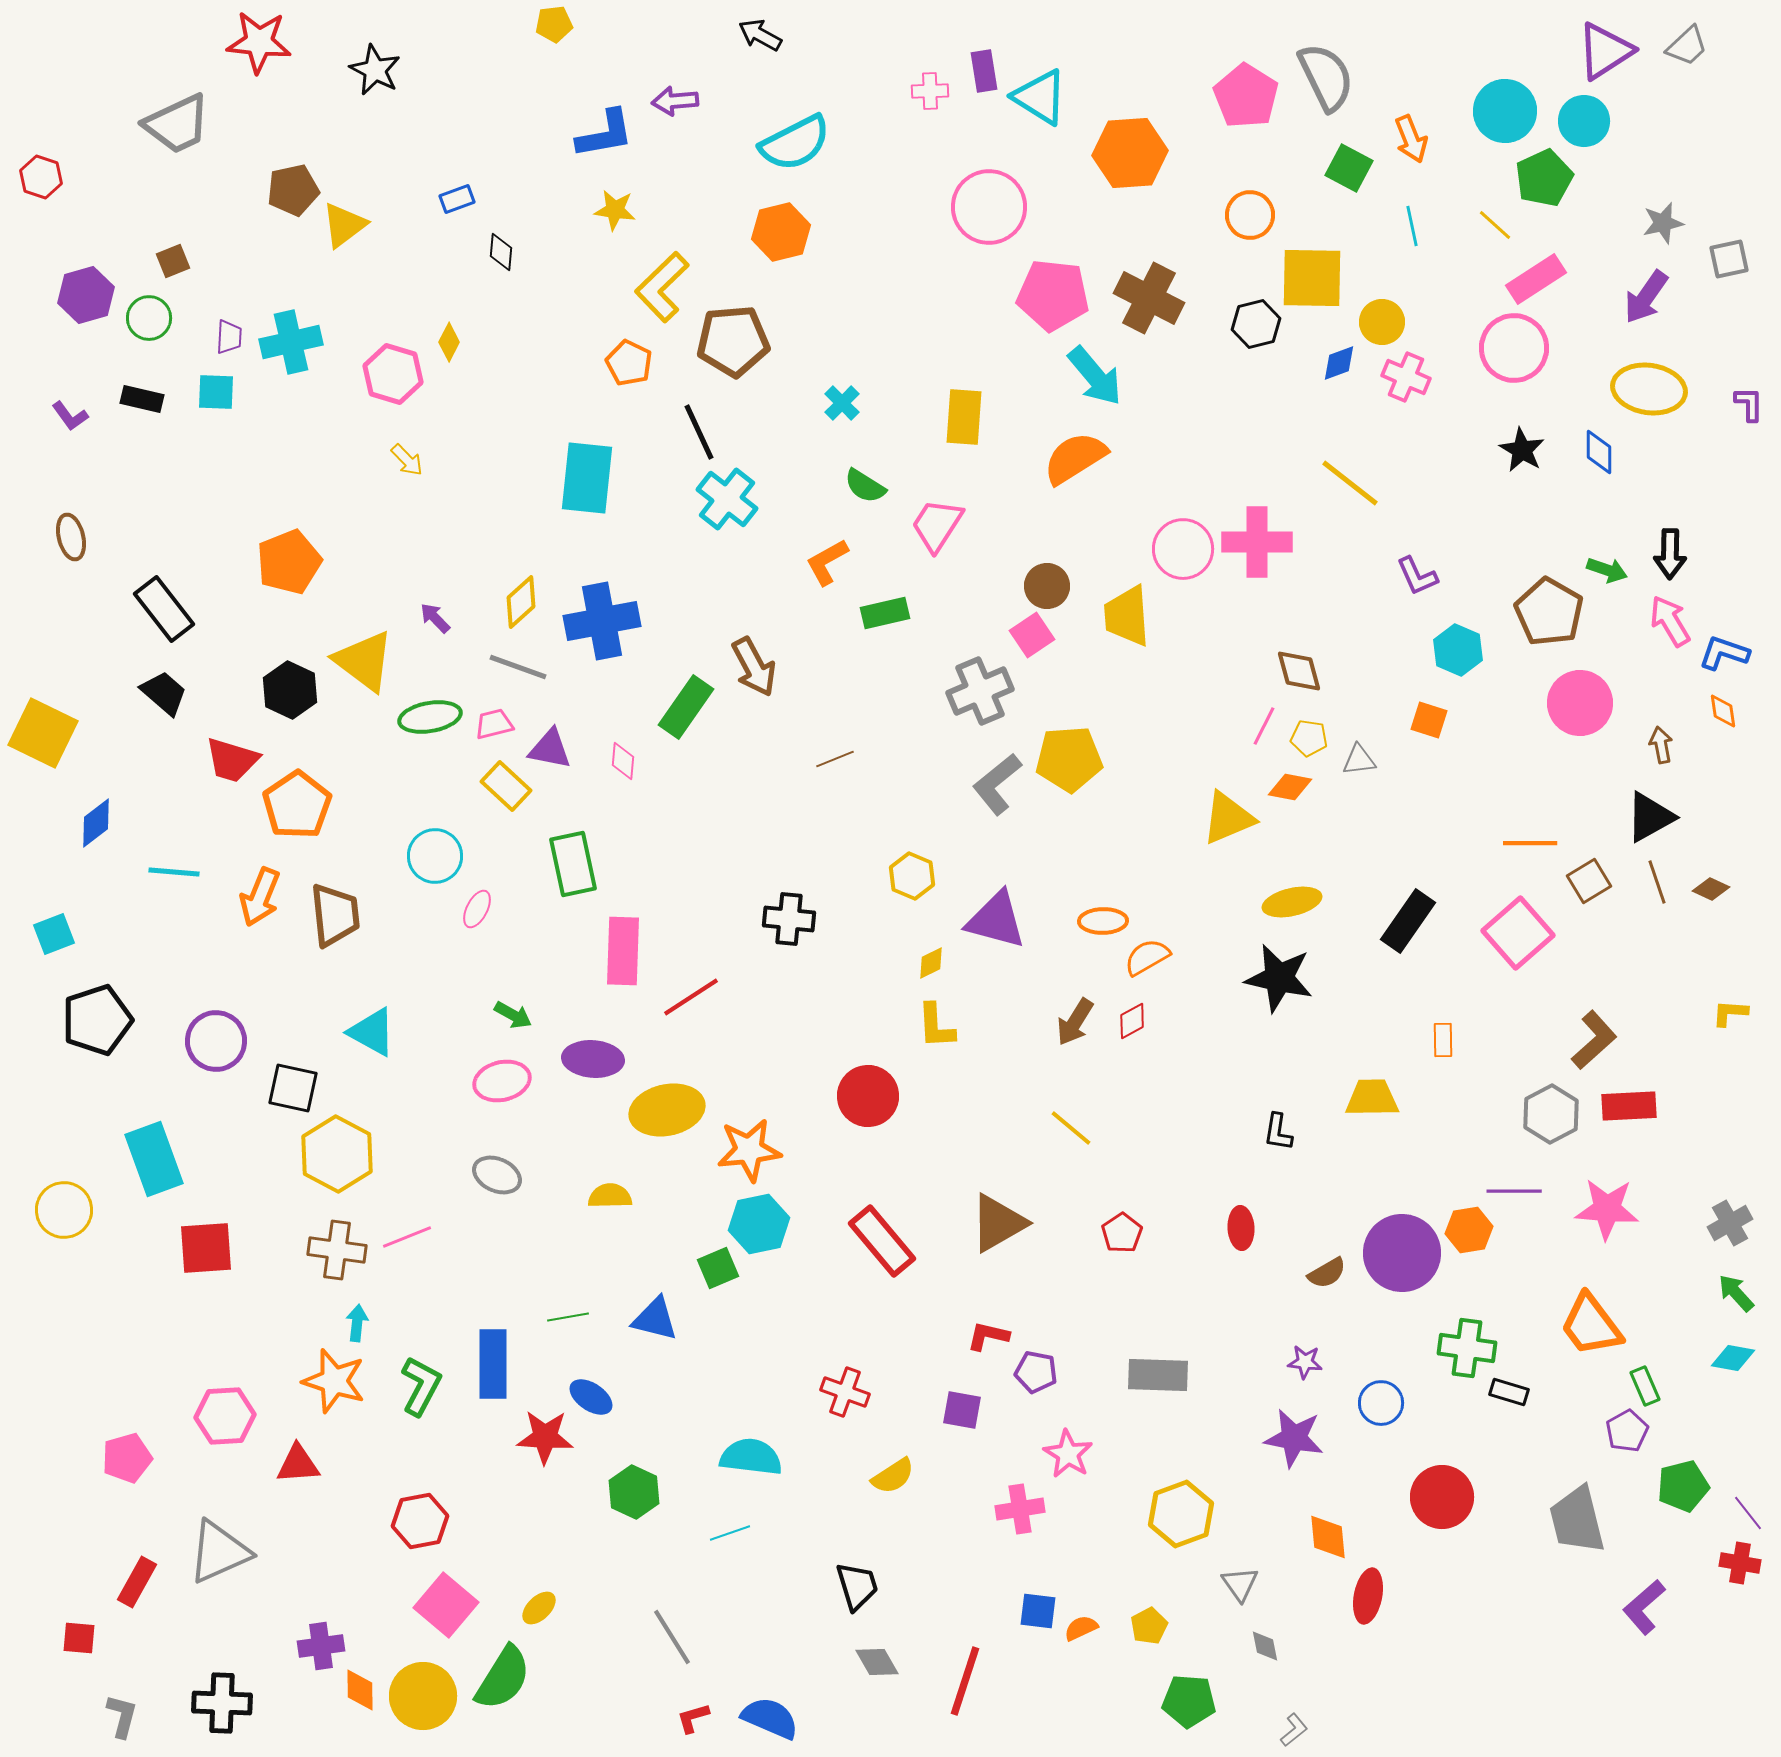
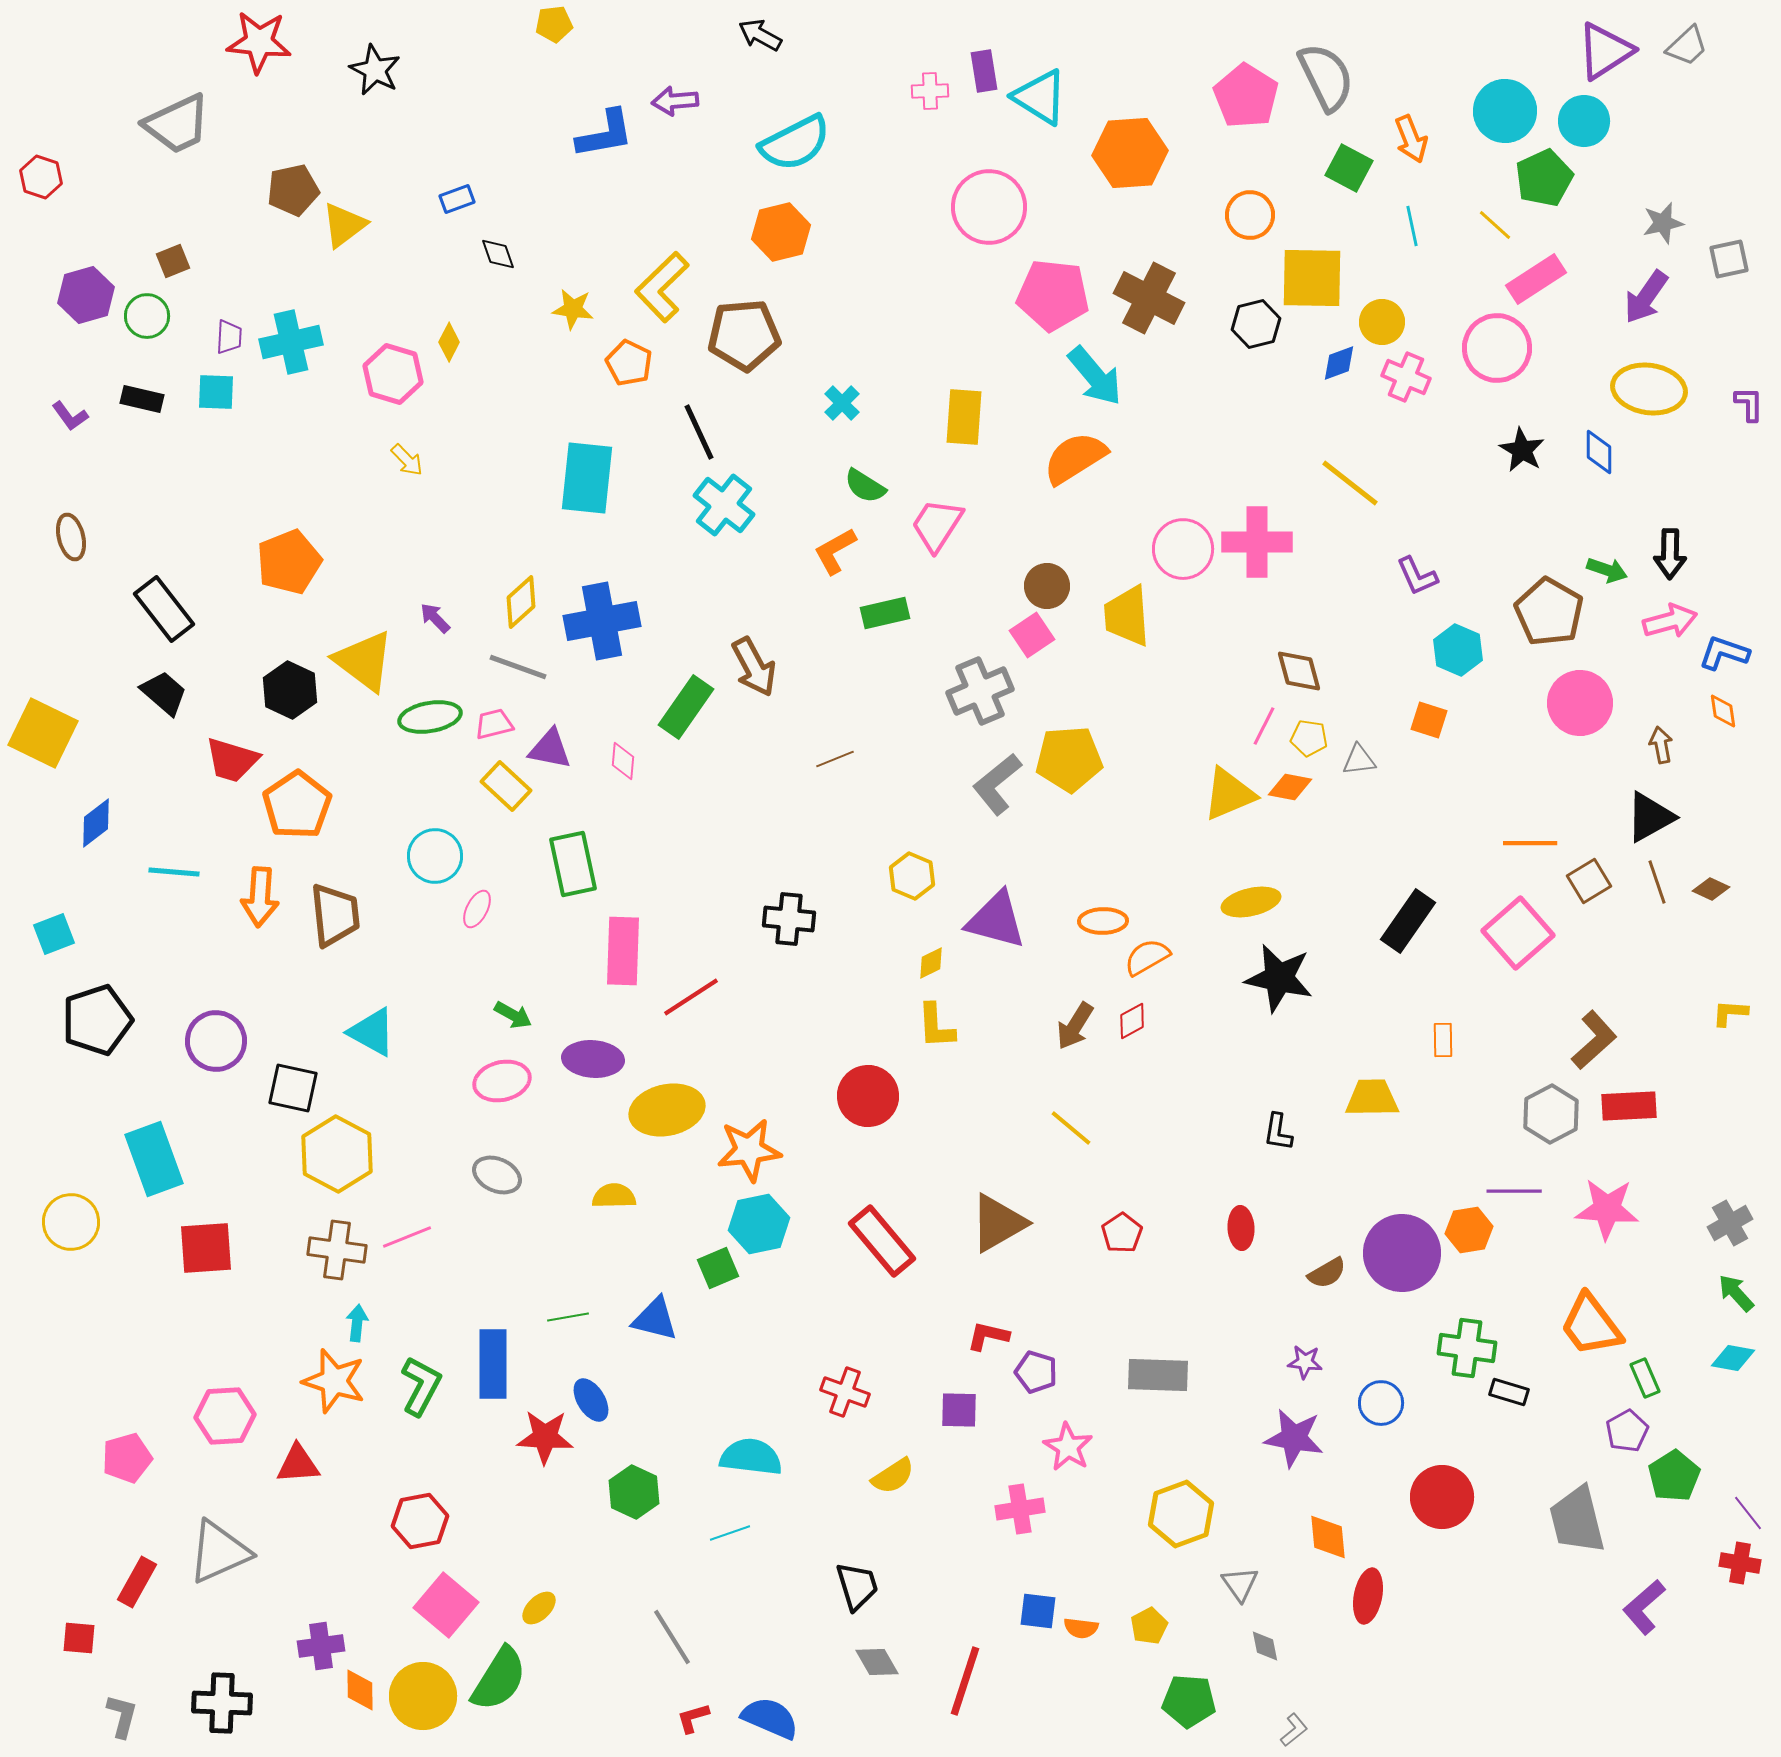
yellow star at (615, 210): moved 42 px left, 99 px down
black diamond at (501, 252): moved 3 px left, 2 px down; rotated 24 degrees counterclockwise
green circle at (149, 318): moved 2 px left, 2 px up
brown pentagon at (733, 341): moved 11 px right, 6 px up
pink circle at (1514, 348): moved 17 px left
cyan cross at (727, 499): moved 3 px left, 6 px down
orange L-shape at (827, 562): moved 8 px right, 11 px up
pink arrow at (1670, 621): rotated 106 degrees clockwise
yellow triangle at (1228, 818): moved 1 px right, 24 px up
orange arrow at (260, 897): rotated 18 degrees counterclockwise
yellow ellipse at (1292, 902): moved 41 px left
brown arrow at (1075, 1022): moved 4 px down
yellow semicircle at (610, 1196): moved 4 px right
yellow circle at (64, 1210): moved 7 px right, 12 px down
purple pentagon at (1036, 1372): rotated 6 degrees clockwise
green rectangle at (1645, 1386): moved 8 px up
blue ellipse at (591, 1397): moved 3 px down; rotated 24 degrees clockwise
purple square at (962, 1410): moved 3 px left; rotated 9 degrees counterclockwise
pink star at (1068, 1454): moved 7 px up
green pentagon at (1683, 1486): moved 9 px left, 10 px up; rotated 18 degrees counterclockwise
orange semicircle at (1081, 1628): rotated 148 degrees counterclockwise
green semicircle at (503, 1678): moved 4 px left, 1 px down
